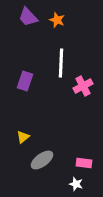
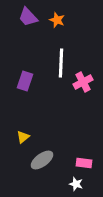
pink cross: moved 4 px up
